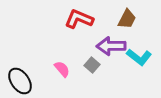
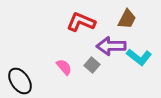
red L-shape: moved 2 px right, 3 px down
pink semicircle: moved 2 px right, 2 px up
